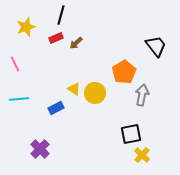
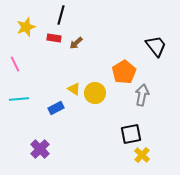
red rectangle: moved 2 px left; rotated 32 degrees clockwise
